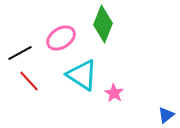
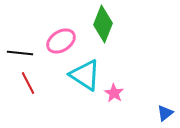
pink ellipse: moved 3 px down
black line: rotated 35 degrees clockwise
cyan triangle: moved 3 px right
red line: moved 1 px left, 2 px down; rotated 15 degrees clockwise
blue triangle: moved 1 px left, 2 px up
